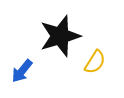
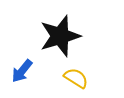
yellow semicircle: moved 19 px left, 16 px down; rotated 90 degrees counterclockwise
